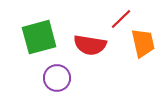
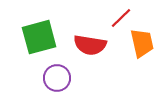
red line: moved 1 px up
orange trapezoid: moved 1 px left
